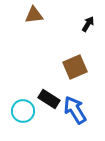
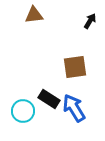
black arrow: moved 2 px right, 3 px up
brown square: rotated 15 degrees clockwise
blue arrow: moved 1 px left, 2 px up
